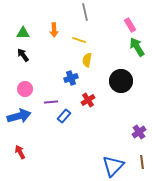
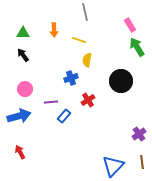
purple cross: moved 2 px down
